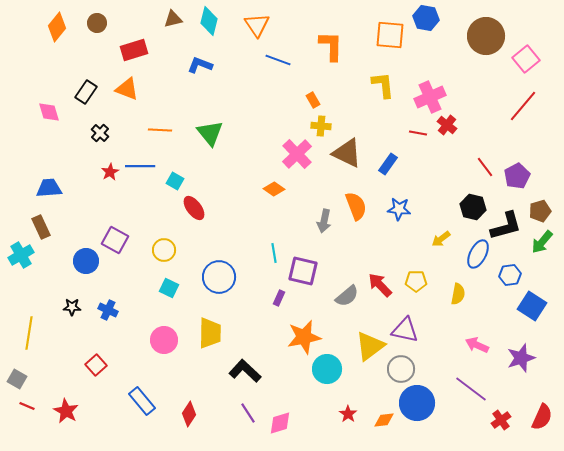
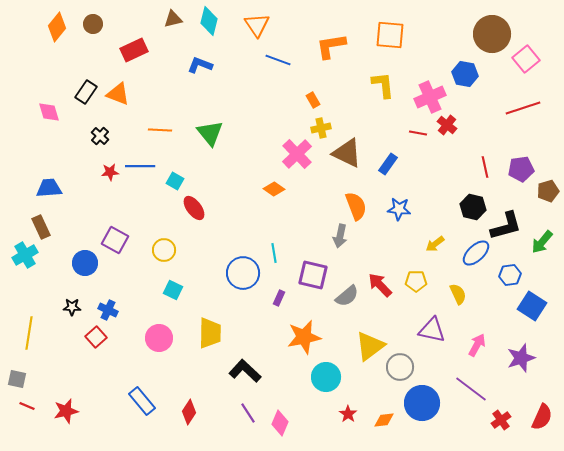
blue hexagon at (426, 18): moved 39 px right, 56 px down
brown circle at (97, 23): moved 4 px left, 1 px down
brown circle at (486, 36): moved 6 px right, 2 px up
orange L-shape at (331, 46): rotated 100 degrees counterclockwise
red rectangle at (134, 50): rotated 8 degrees counterclockwise
orange triangle at (127, 89): moved 9 px left, 5 px down
red line at (523, 106): moved 2 px down; rotated 32 degrees clockwise
yellow cross at (321, 126): moved 2 px down; rotated 18 degrees counterclockwise
black cross at (100, 133): moved 3 px down
red line at (485, 167): rotated 25 degrees clockwise
red star at (110, 172): rotated 24 degrees clockwise
purple pentagon at (517, 176): moved 4 px right, 7 px up; rotated 20 degrees clockwise
brown pentagon at (540, 211): moved 8 px right, 20 px up
gray arrow at (324, 221): moved 16 px right, 15 px down
yellow arrow at (441, 239): moved 6 px left, 5 px down
blue ellipse at (478, 254): moved 2 px left, 1 px up; rotated 20 degrees clockwise
cyan cross at (21, 255): moved 4 px right
blue circle at (86, 261): moved 1 px left, 2 px down
purple square at (303, 271): moved 10 px right, 4 px down
blue circle at (219, 277): moved 24 px right, 4 px up
cyan square at (169, 288): moved 4 px right, 2 px down
yellow semicircle at (458, 294): rotated 35 degrees counterclockwise
purple triangle at (405, 330): moved 27 px right
pink circle at (164, 340): moved 5 px left, 2 px up
pink arrow at (477, 345): rotated 95 degrees clockwise
red square at (96, 365): moved 28 px up
cyan circle at (327, 369): moved 1 px left, 8 px down
gray circle at (401, 369): moved 1 px left, 2 px up
gray square at (17, 379): rotated 18 degrees counterclockwise
blue circle at (417, 403): moved 5 px right
red star at (66, 411): rotated 30 degrees clockwise
red diamond at (189, 414): moved 2 px up
pink diamond at (280, 423): rotated 50 degrees counterclockwise
